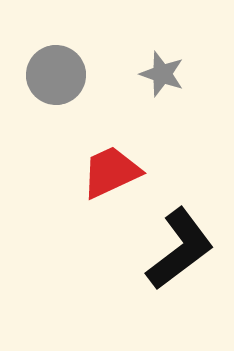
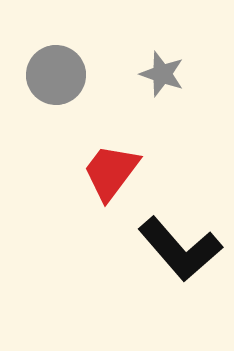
red trapezoid: rotated 28 degrees counterclockwise
black L-shape: rotated 86 degrees clockwise
